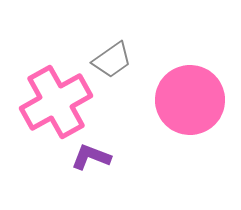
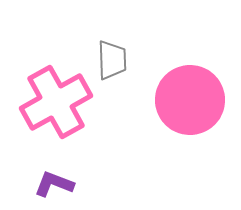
gray trapezoid: rotated 57 degrees counterclockwise
purple L-shape: moved 37 px left, 27 px down
